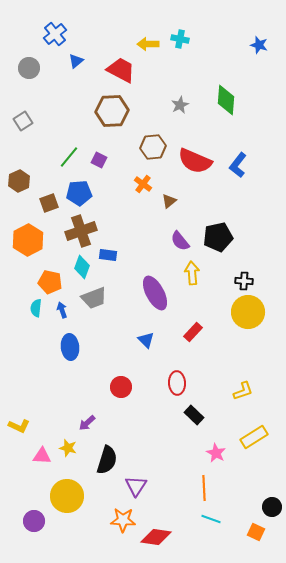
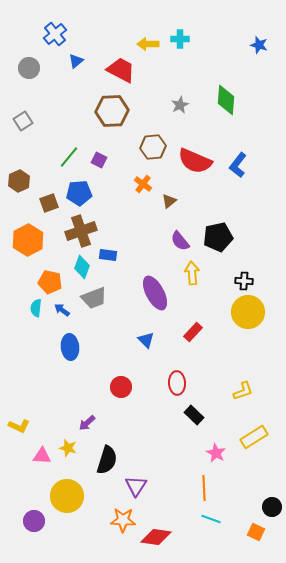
cyan cross at (180, 39): rotated 12 degrees counterclockwise
blue arrow at (62, 310): rotated 35 degrees counterclockwise
